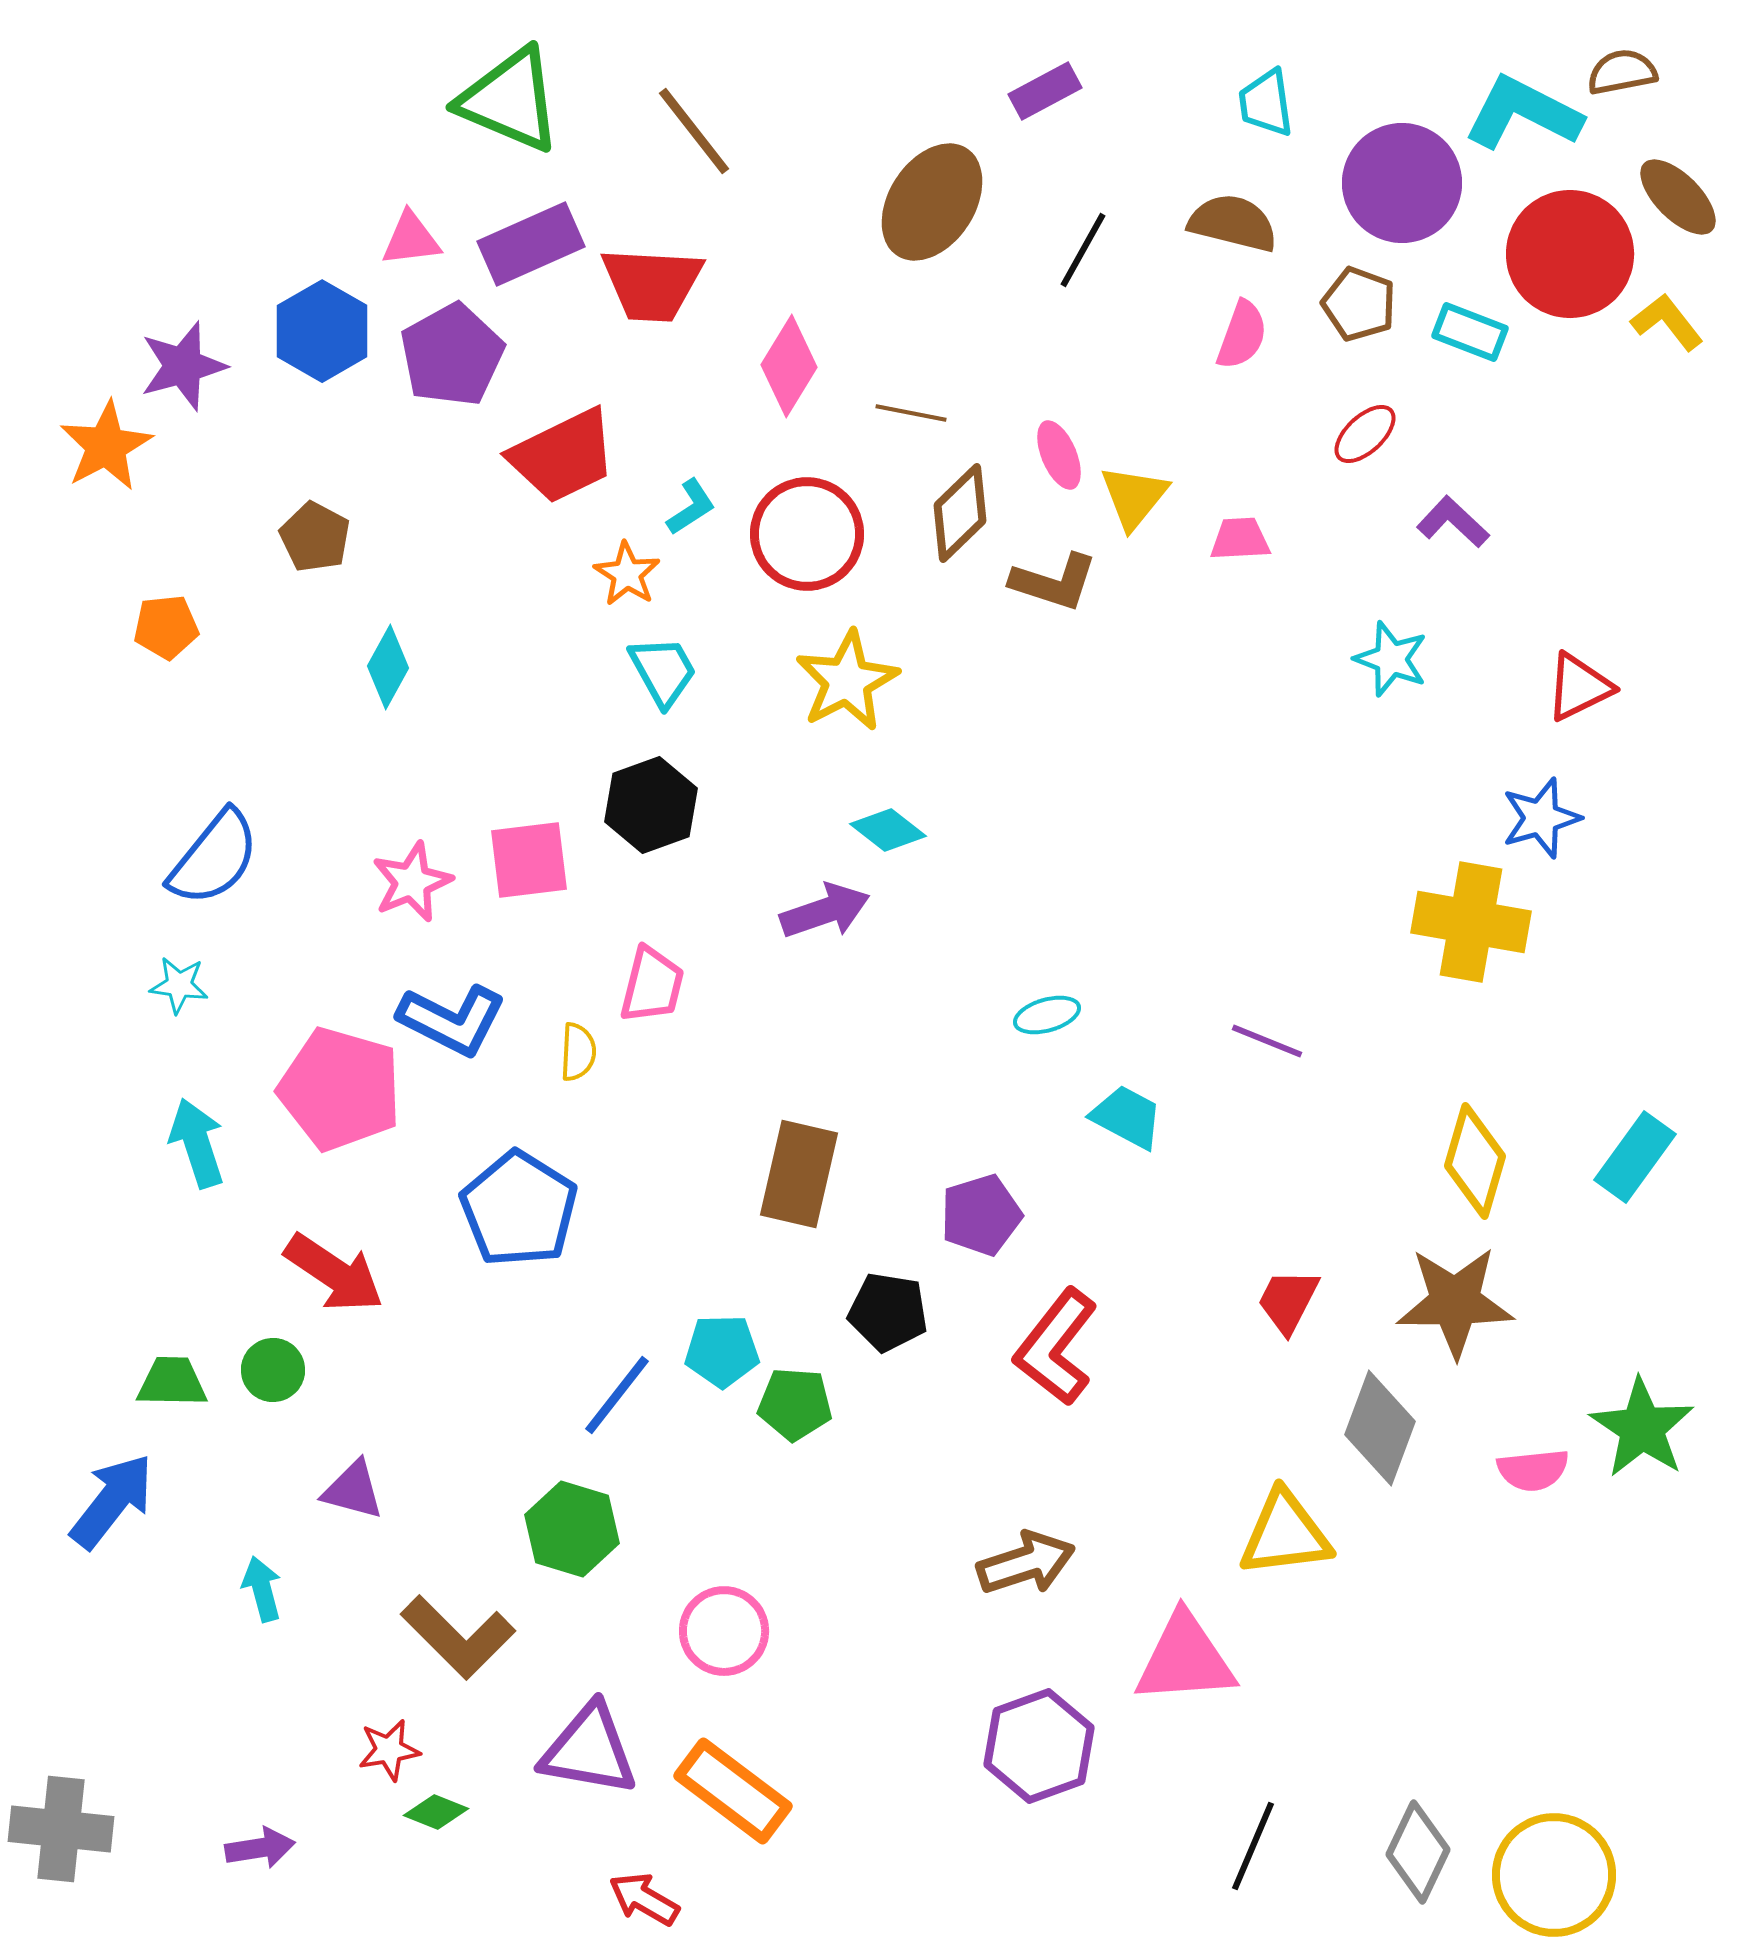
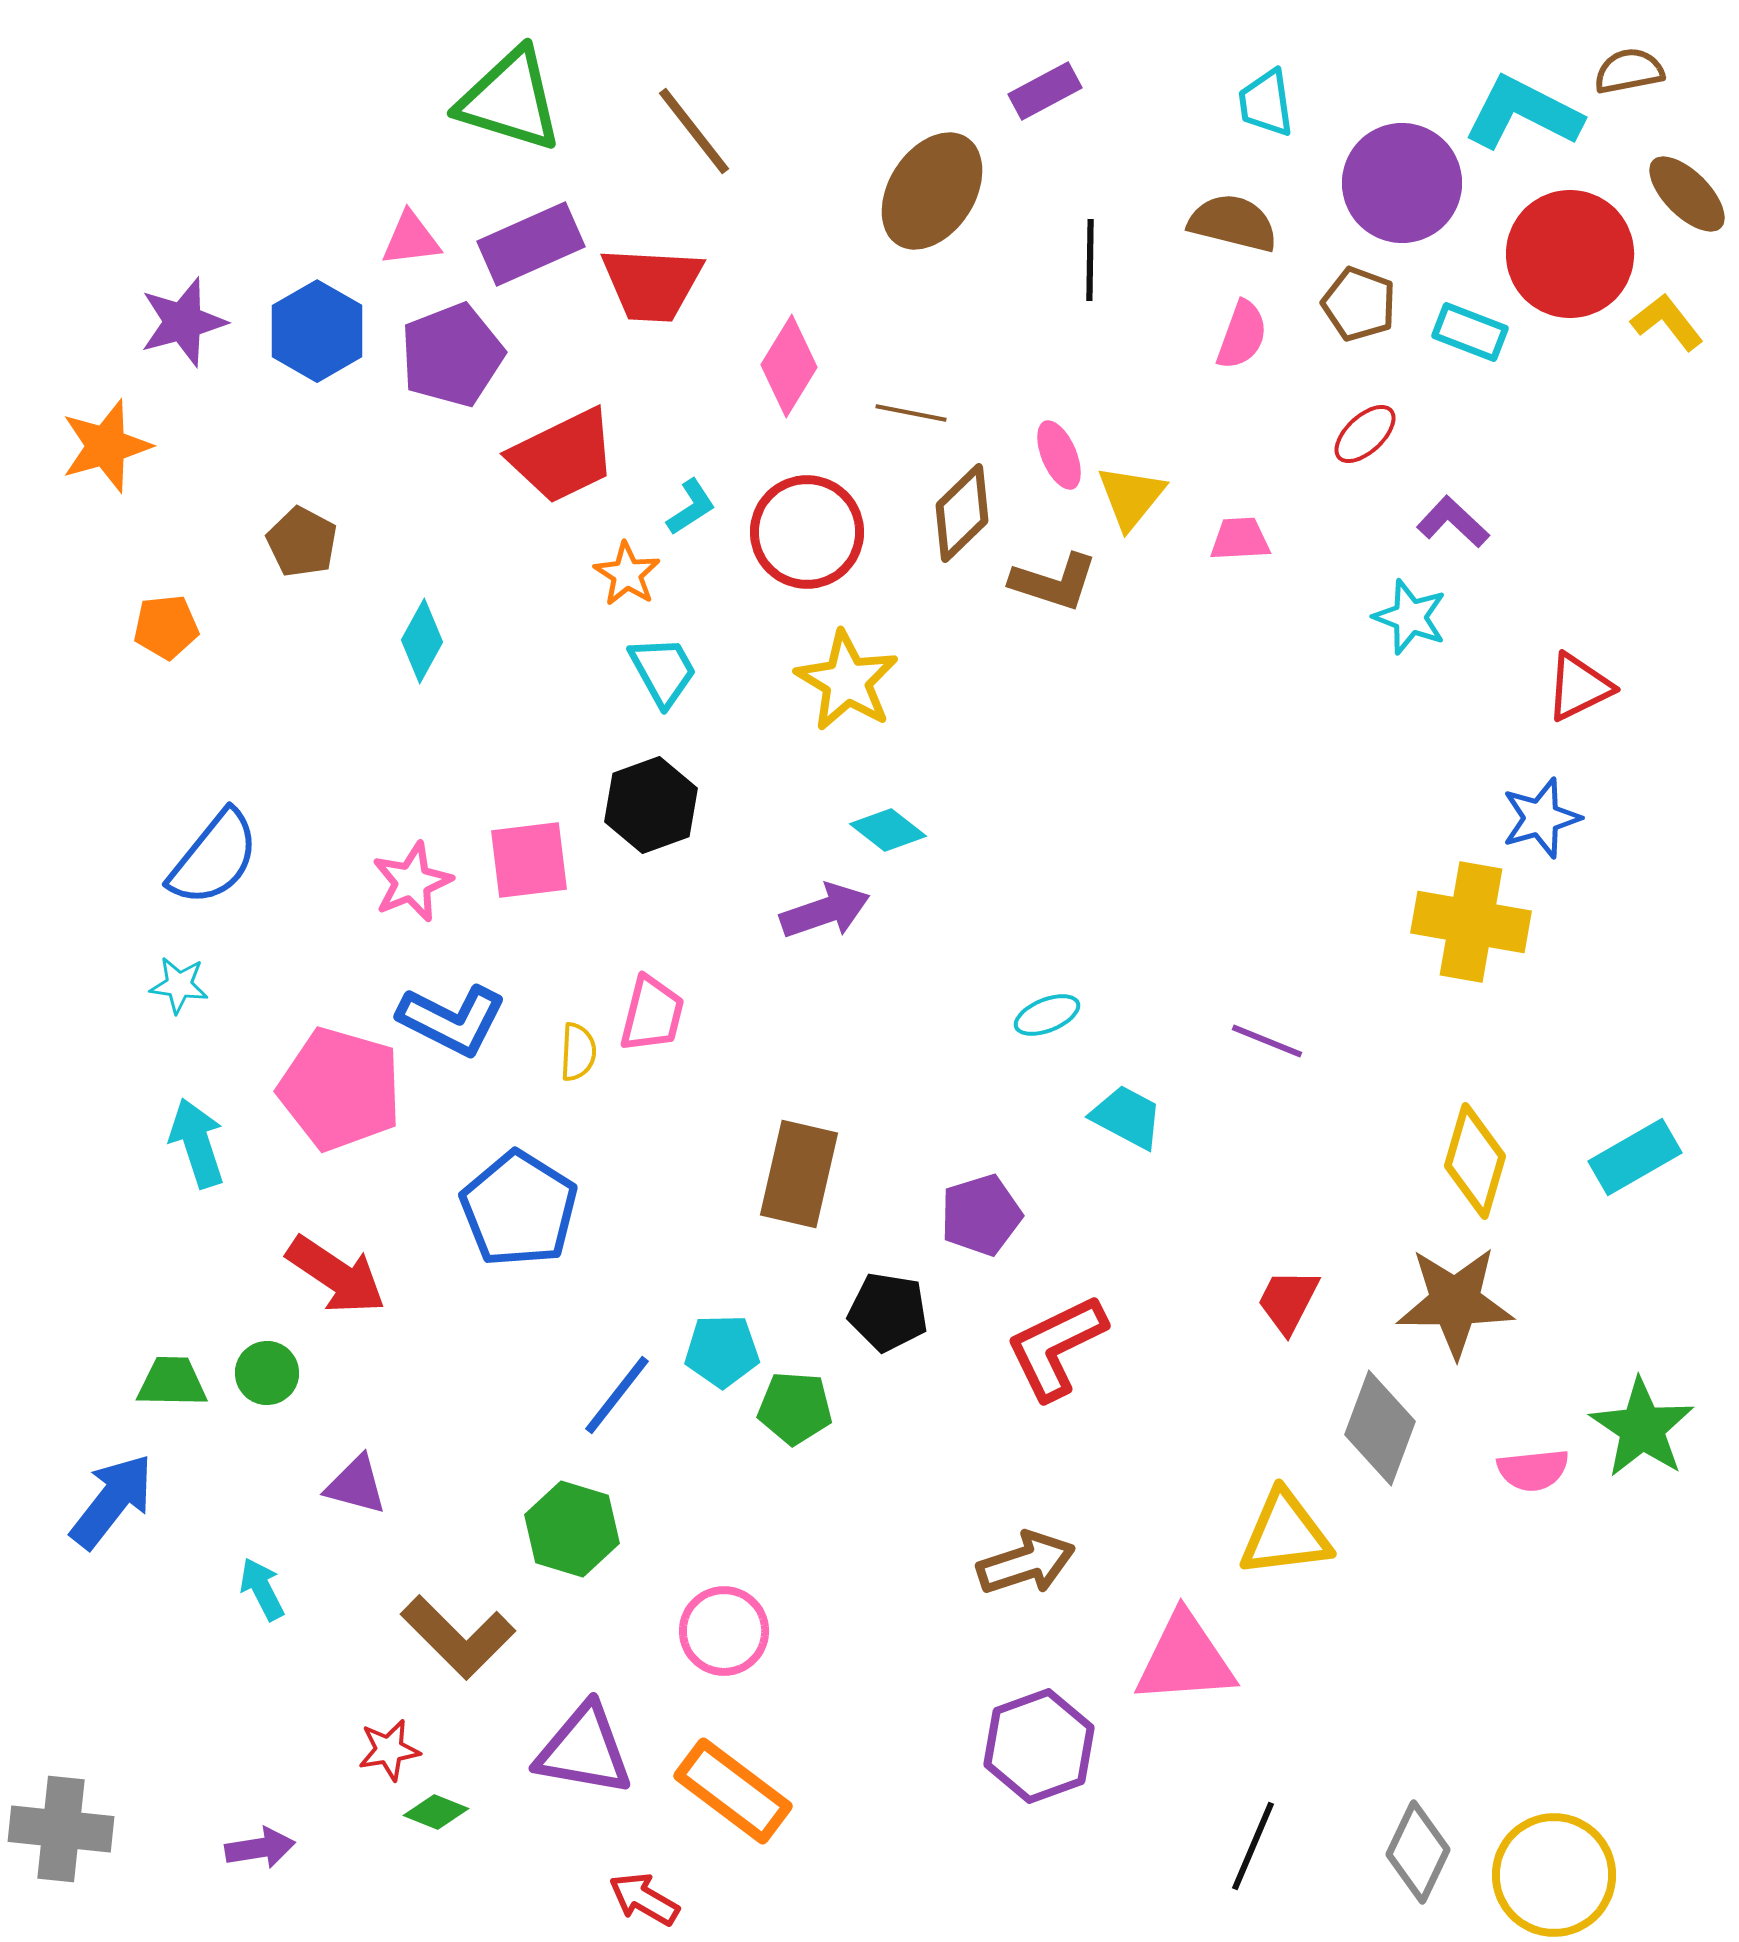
brown semicircle at (1622, 72): moved 7 px right, 1 px up
green triangle at (510, 100): rotated 6 degrees counterclockwise
brown ellipse at (1678, 197): moved 9 px right, 3 px up
brown ellipse at (932, 202): moved 11 px up
black line at (1083, 250): moved 7 px right, 10 px down; rotated 28 degrees counterclockwise
blue hexagon at (322, 331): moved 5 px left
purple pentagon at (452, 355): rotated 8 degrees clockwise
purple star at (183, 366): moved 44 px up
orange star at (106, 446): rotated 12 degrees clockwise
yellow triangle at (1134, 497): moved 3 px left
brown diamond at (960, 513): moved 2 px right
red circle at (807, 534): moved 2 px up
brown pentagon at (315, 537): moved 13 px left, 5 px down
cyan star at (1391, 659): moved 19 px right, 42 px up
cyan diamond at (388, 667): moved 34 px right, 26 px up
yellow star at (847, 681): rotated 14 degrees counterclockwise
pink trapezoid at (652, 985): moved 29 px down
cyan ellipse at (1047, 1015): rotated 6 degrees counterclockwise
cyan rectangle at (1635, 1157): rotated 24 degrees clockwise
red arrow at (334, 1273): moved 2 px right, 2 px down
red L-shape at (1056, 1347): rotated 26 degrees clockwise
green circle at (273, 1370): moved 6 px left, 3 px down
green pentagon at (795, 1404): moved 4 px down
purple triangle at (353, 1490): moved 3 px right, 5 px up
cyan arrow at (262, 1589): rotated 12 degrees counterclockwise
purple triangle at (589, 1750): moved 5 px left
